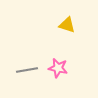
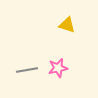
pink star: rotated 24 degrees counterclockwise
